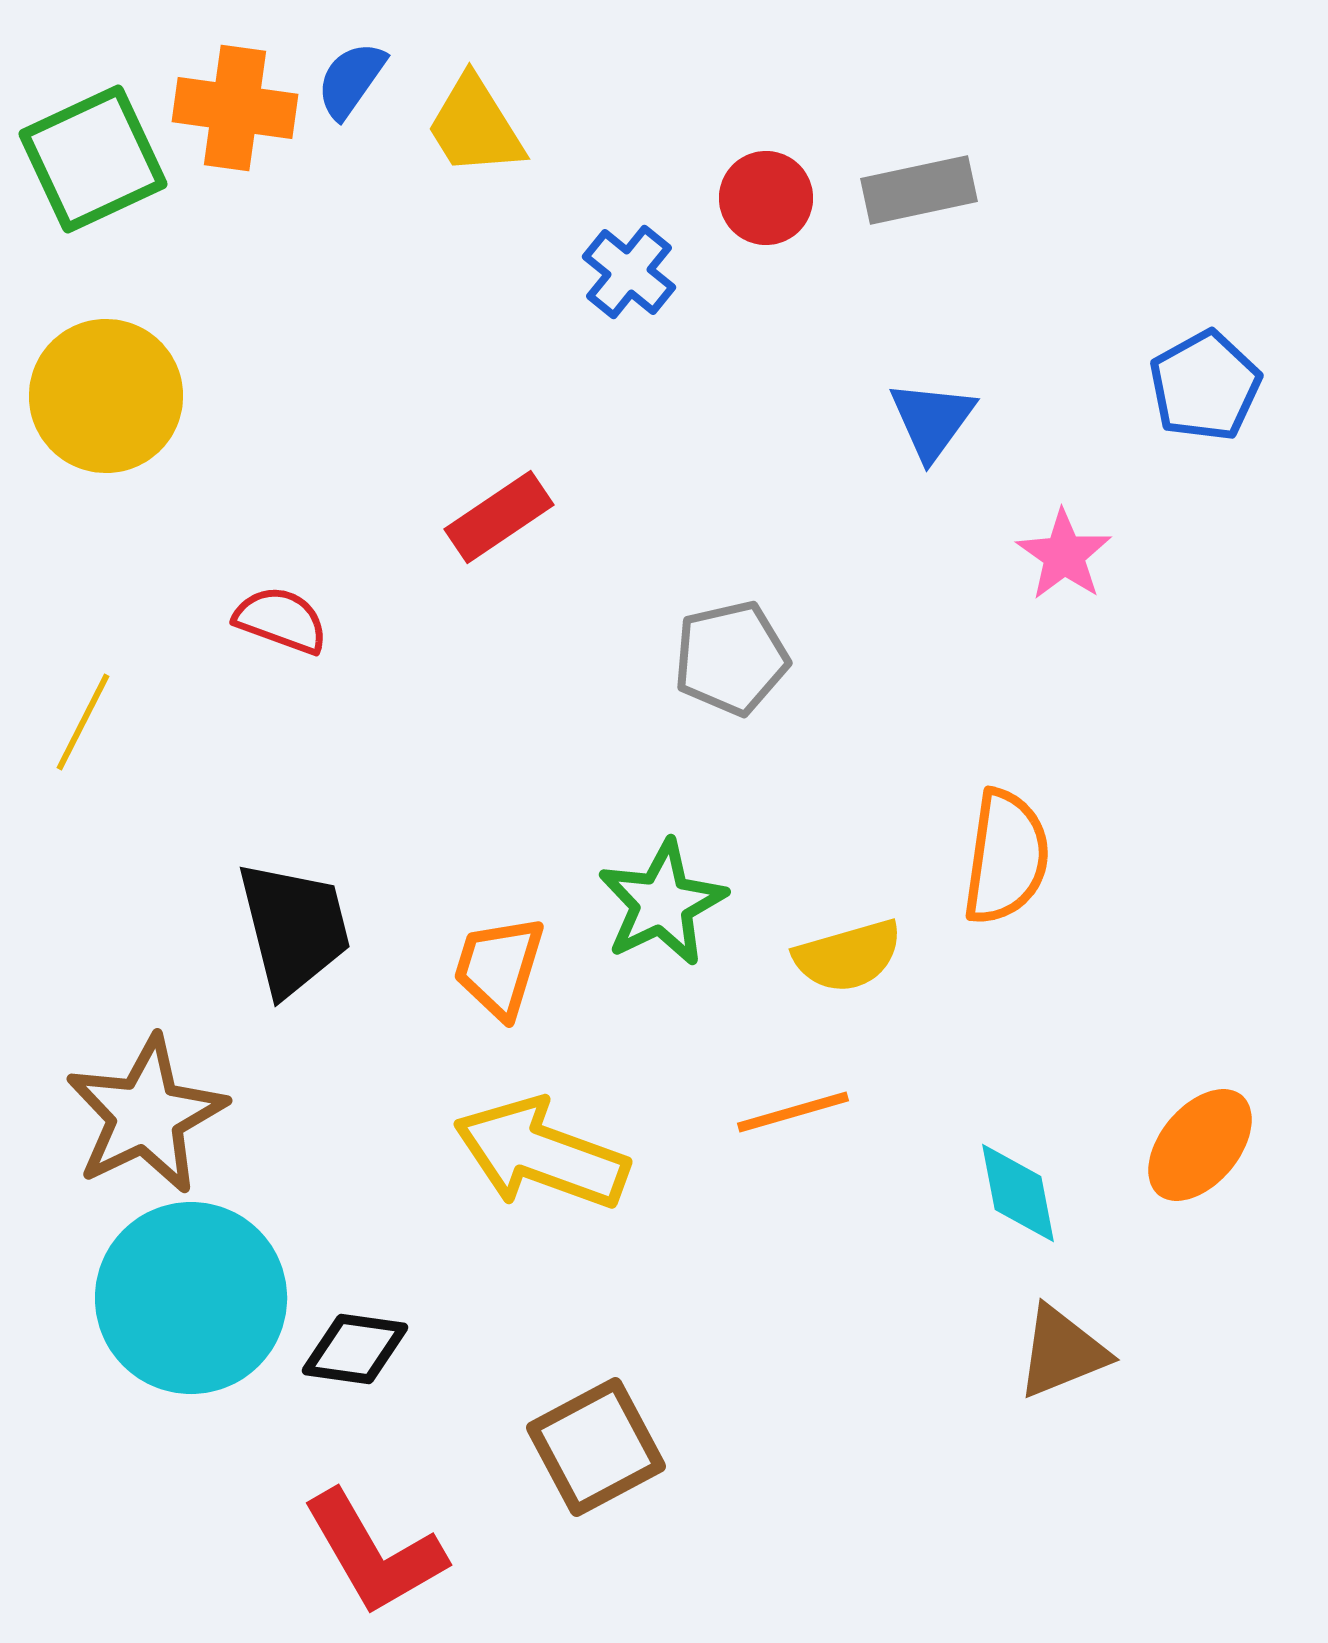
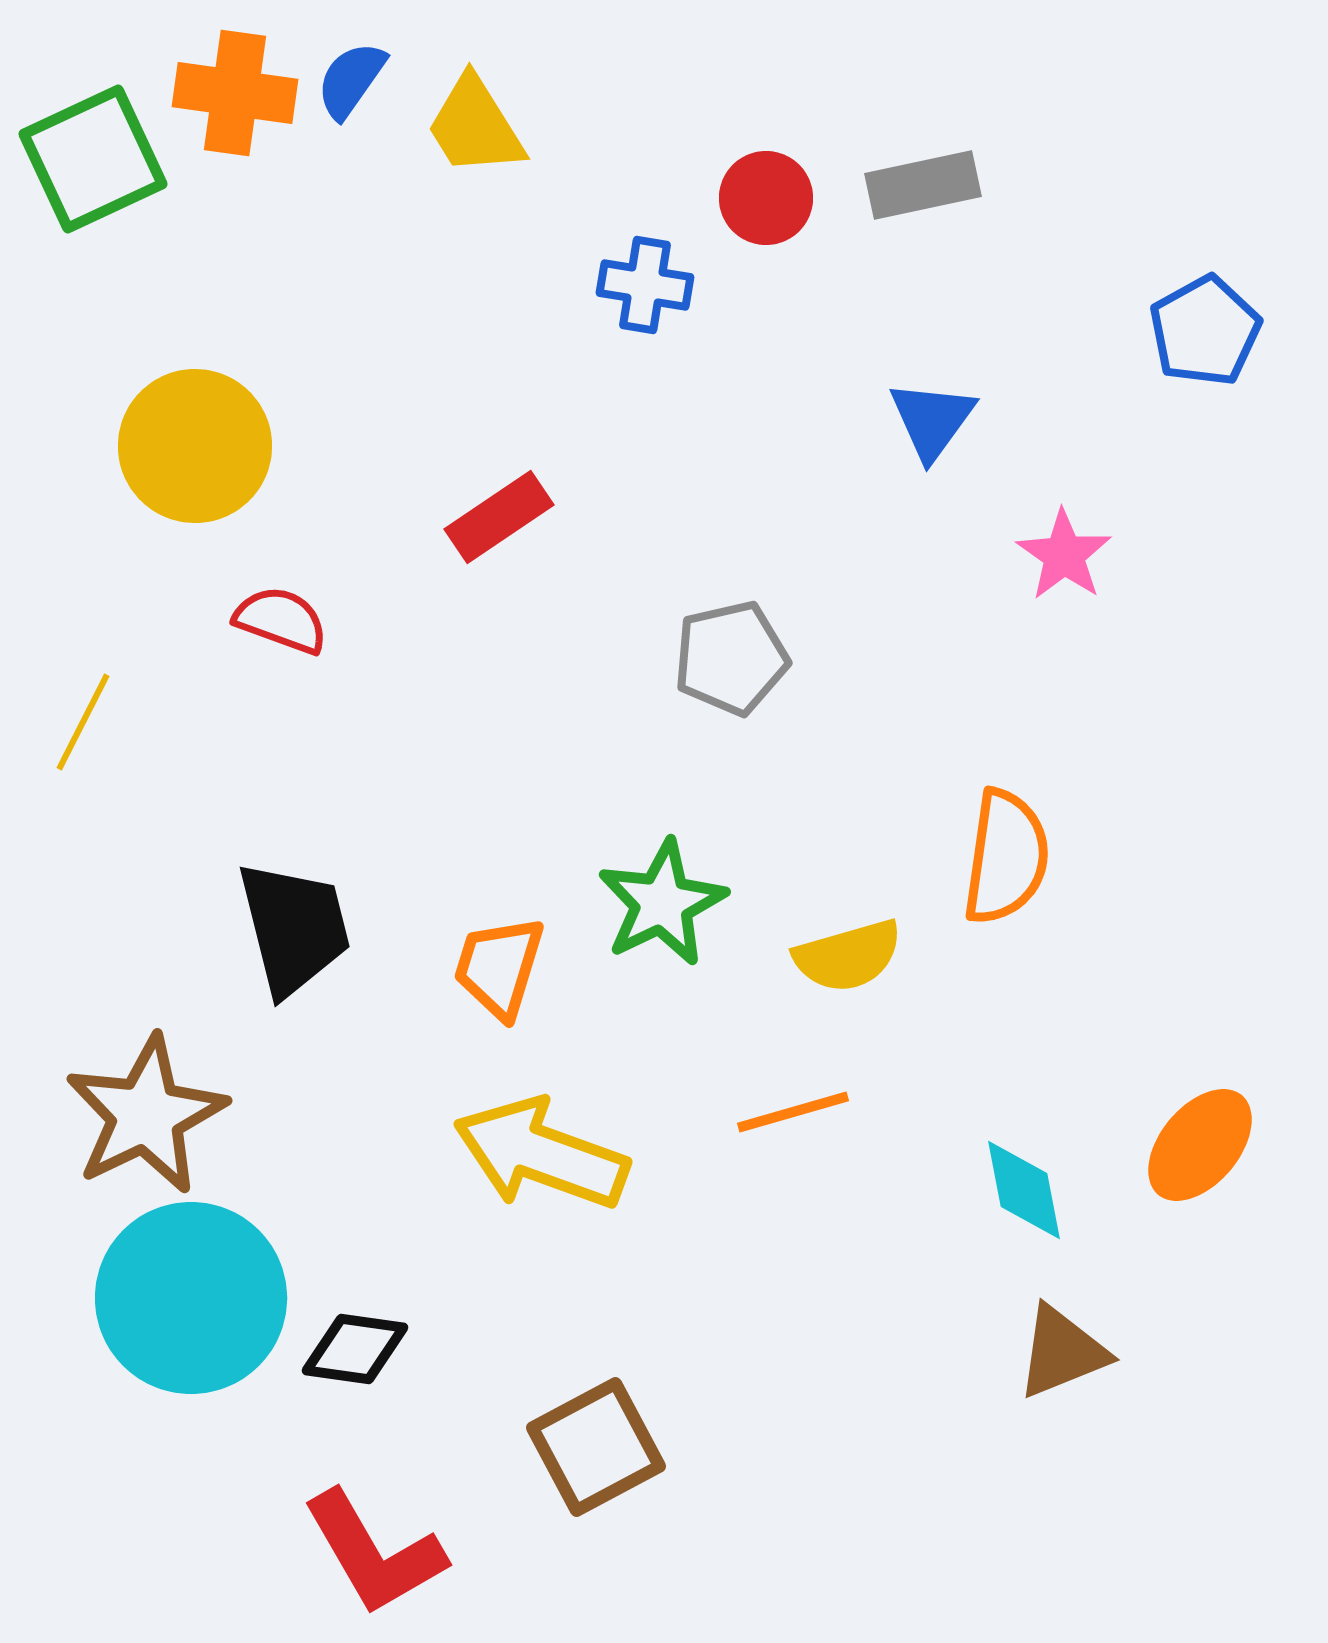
orange cross: moved 15 px up
gray rectangle: moved 4 px right, 5 px up
blue cross: moved 16 px right, 13 px down; rotated 30 degrees counterclockwise
blue pentagon: moved 55 px up
yellow circle: moved 89 px right, 50 px down
cyan diamond: moved 6 px right, 3 px up
